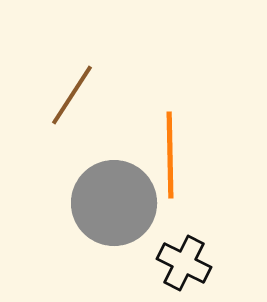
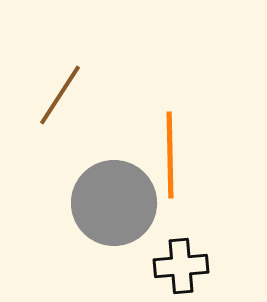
brown line: moved 12 px left
black cross: moved 3 px left, 3 px down; rotated 32 degrees counterclockwise
